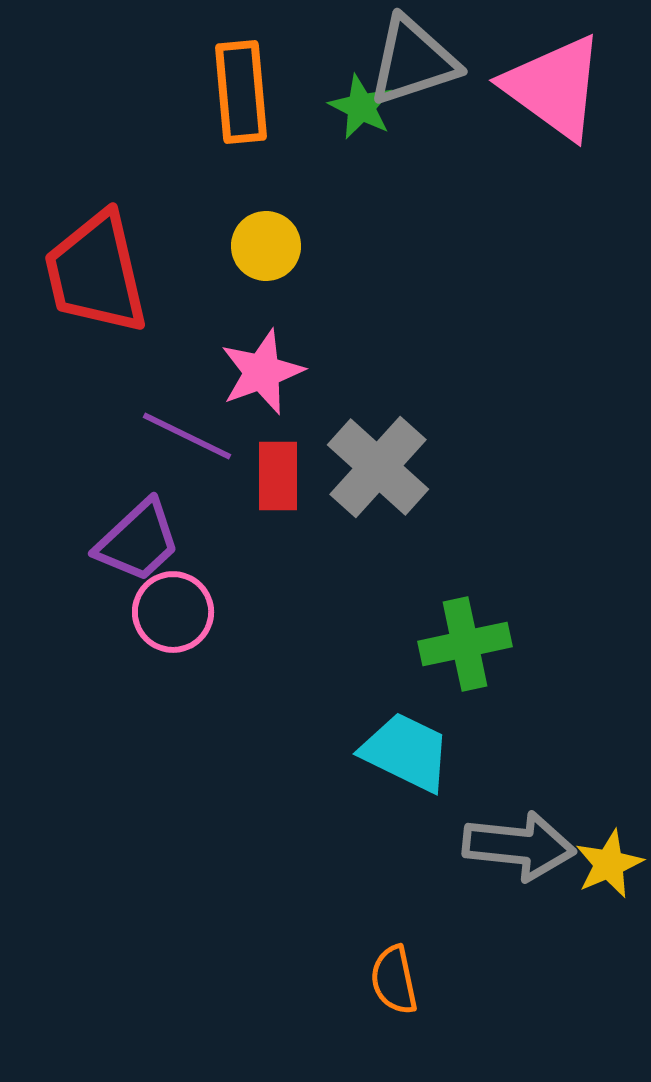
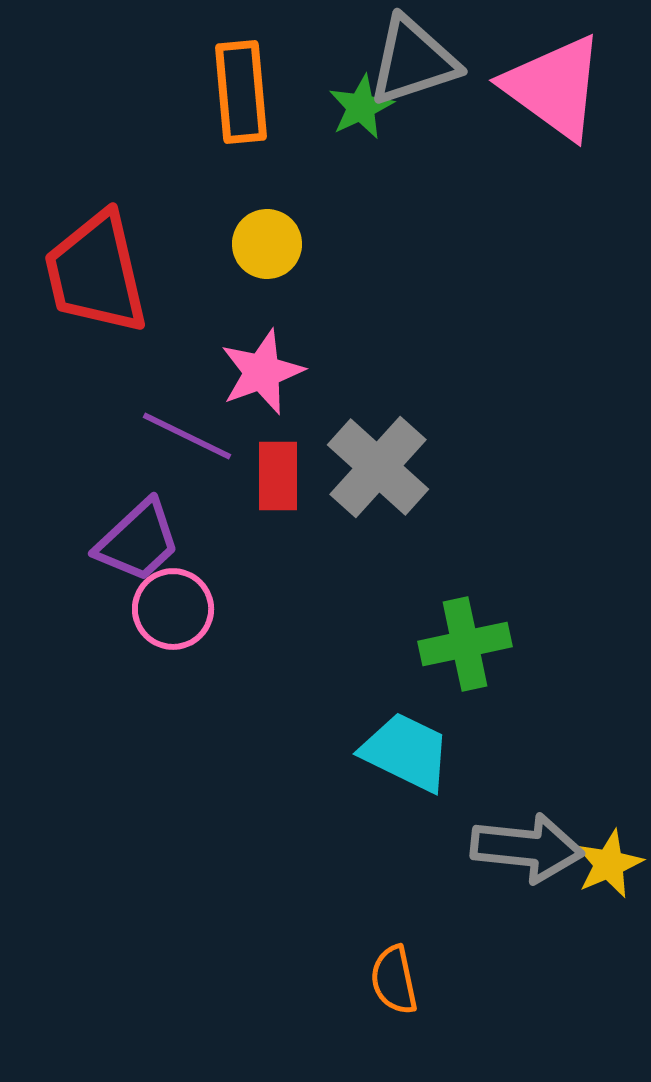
green star: rotated 20 degrees clockwise
yellow circle: moved 1 px right, 2 px up
pink circle: moved 3 px up
gray arrow: moved 8 px right, 2 px down
